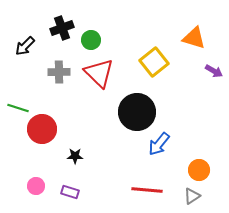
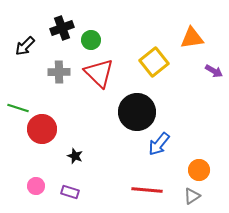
orange triangle: moved 2 px left; rotated 25 degrees counterclockwise
black star: rotated 21 degrees clockwise
